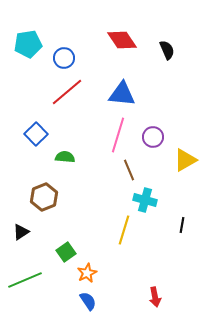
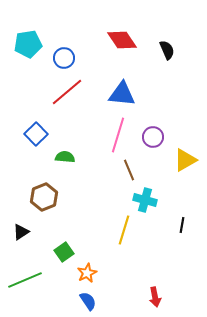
green square: moved 2 px left
